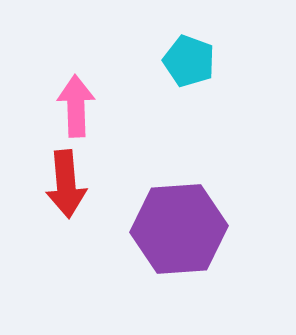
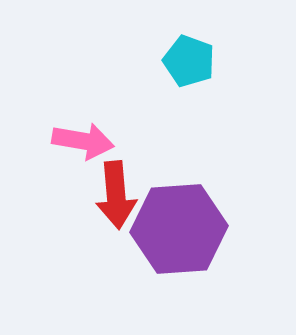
pink arrow: moved 7 px right, 35 px down; rotated 102 degrees clockwise
red arrow: moved 50 px right, 11 px down
